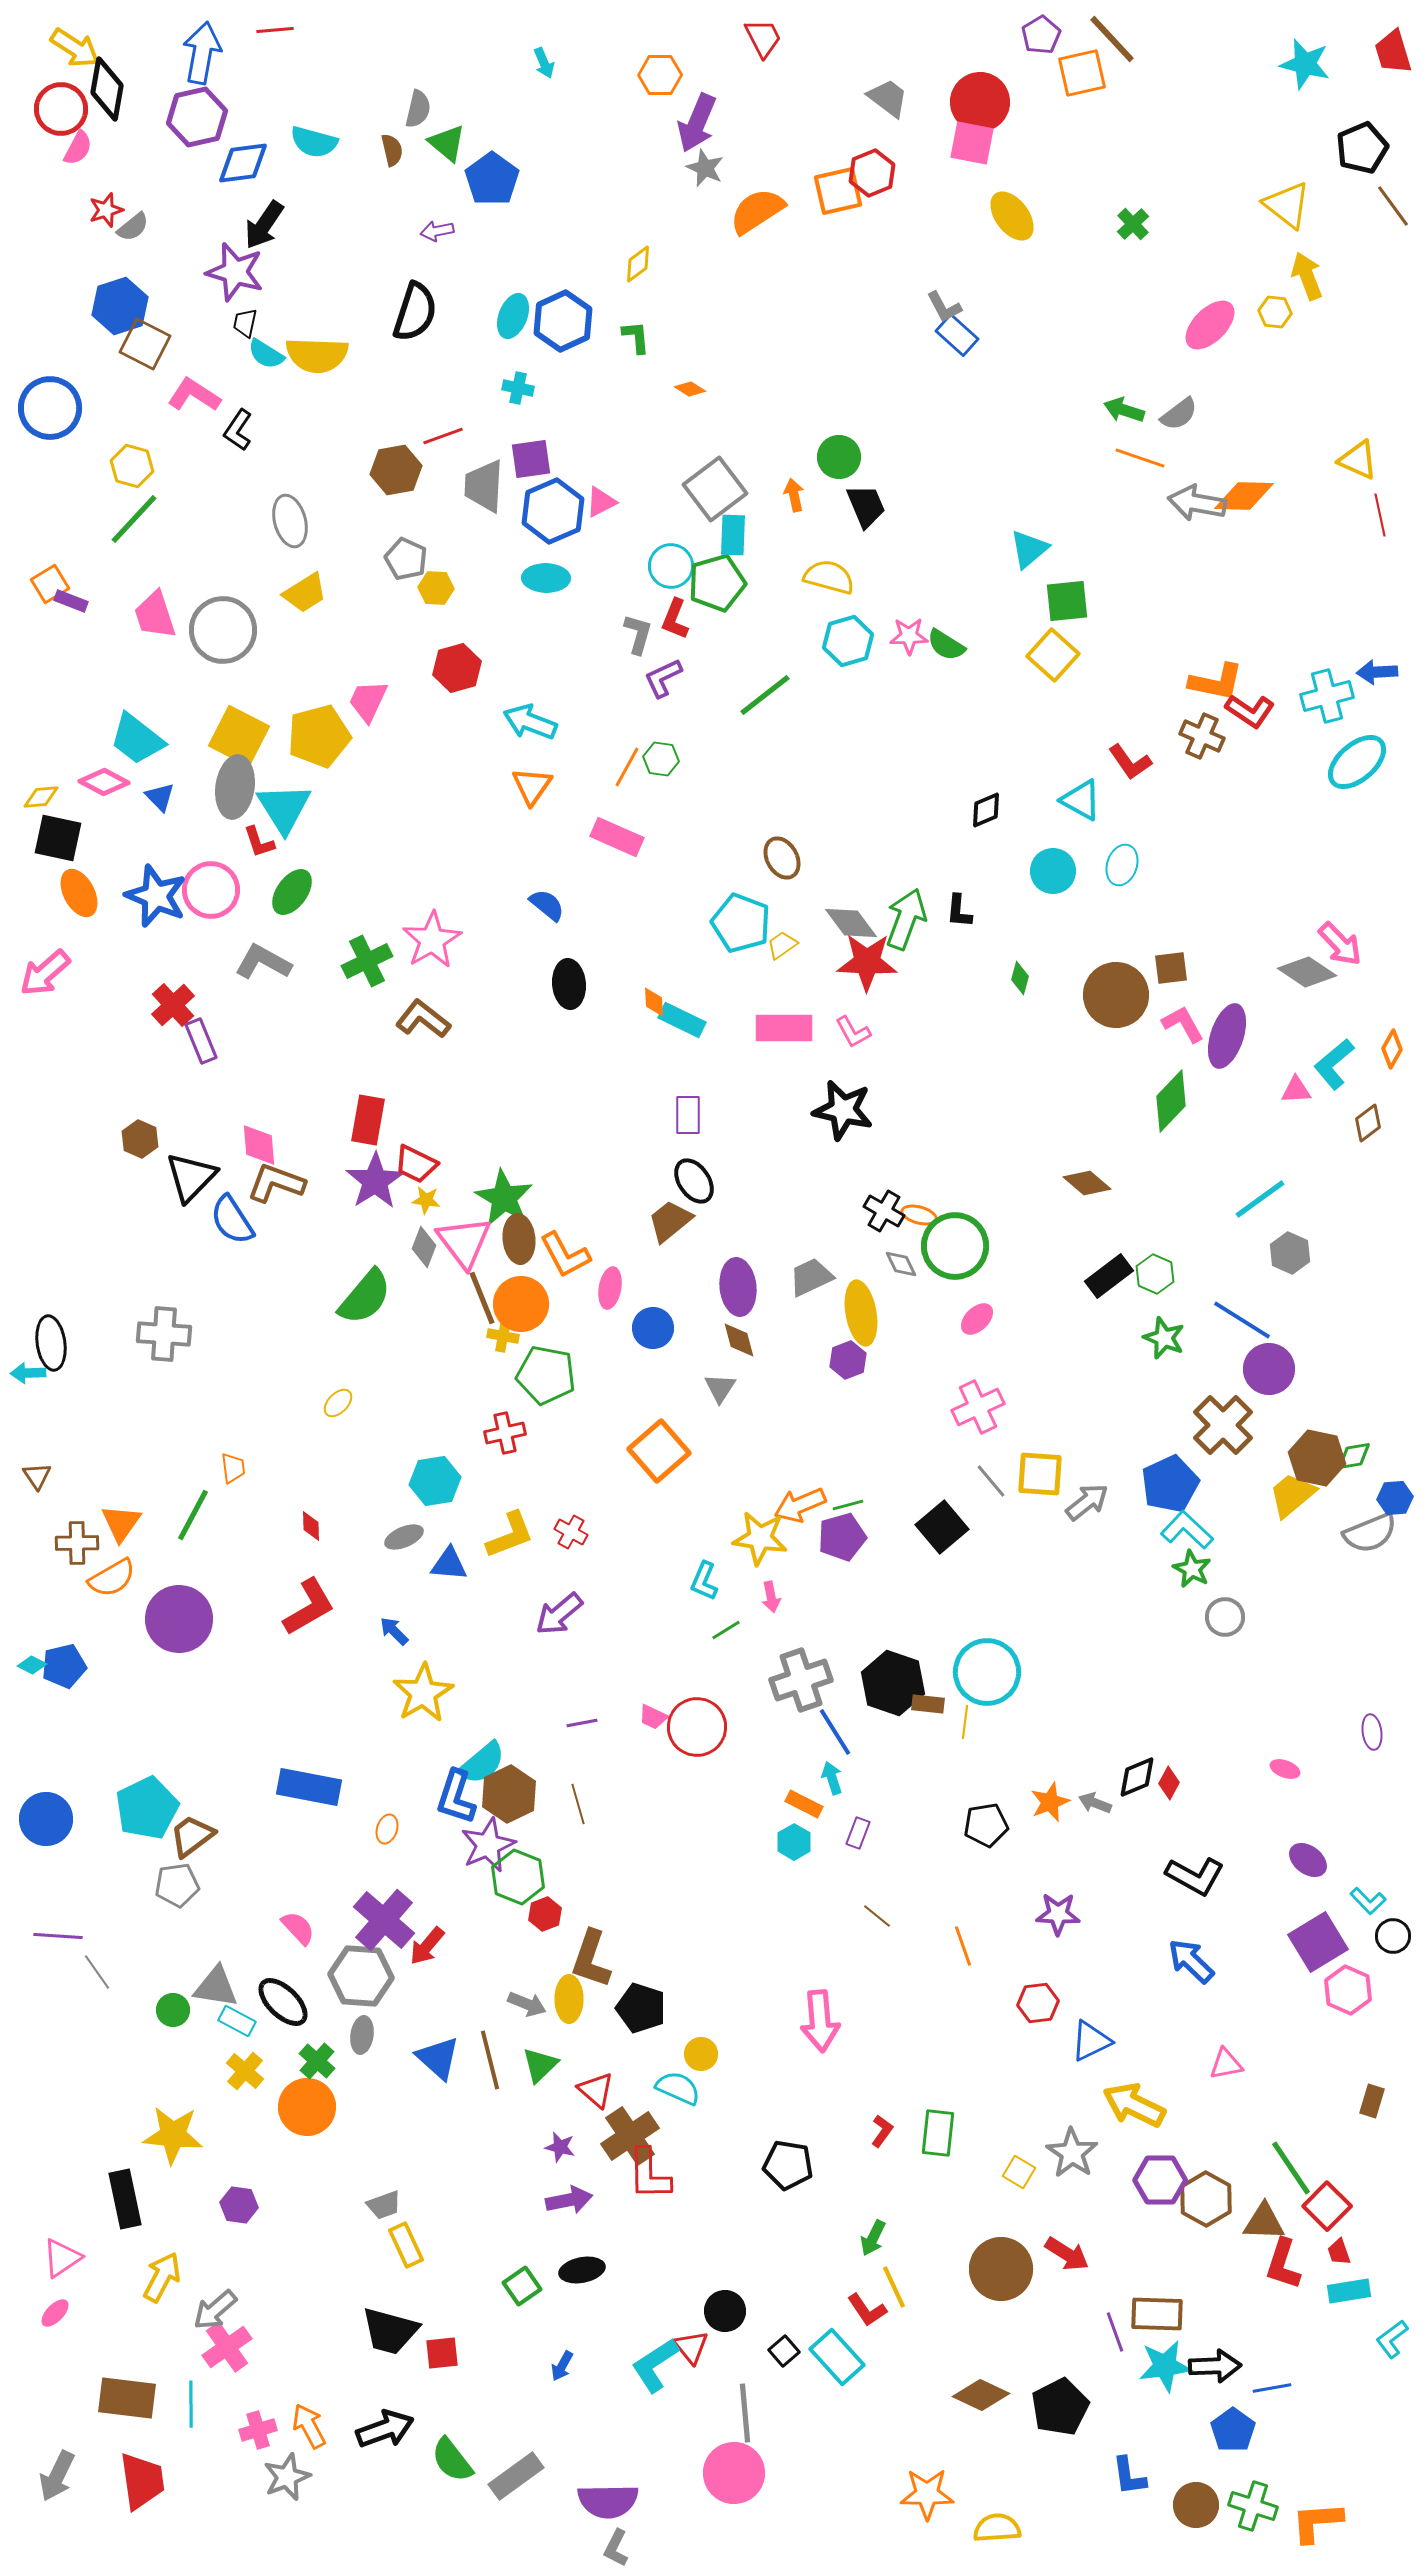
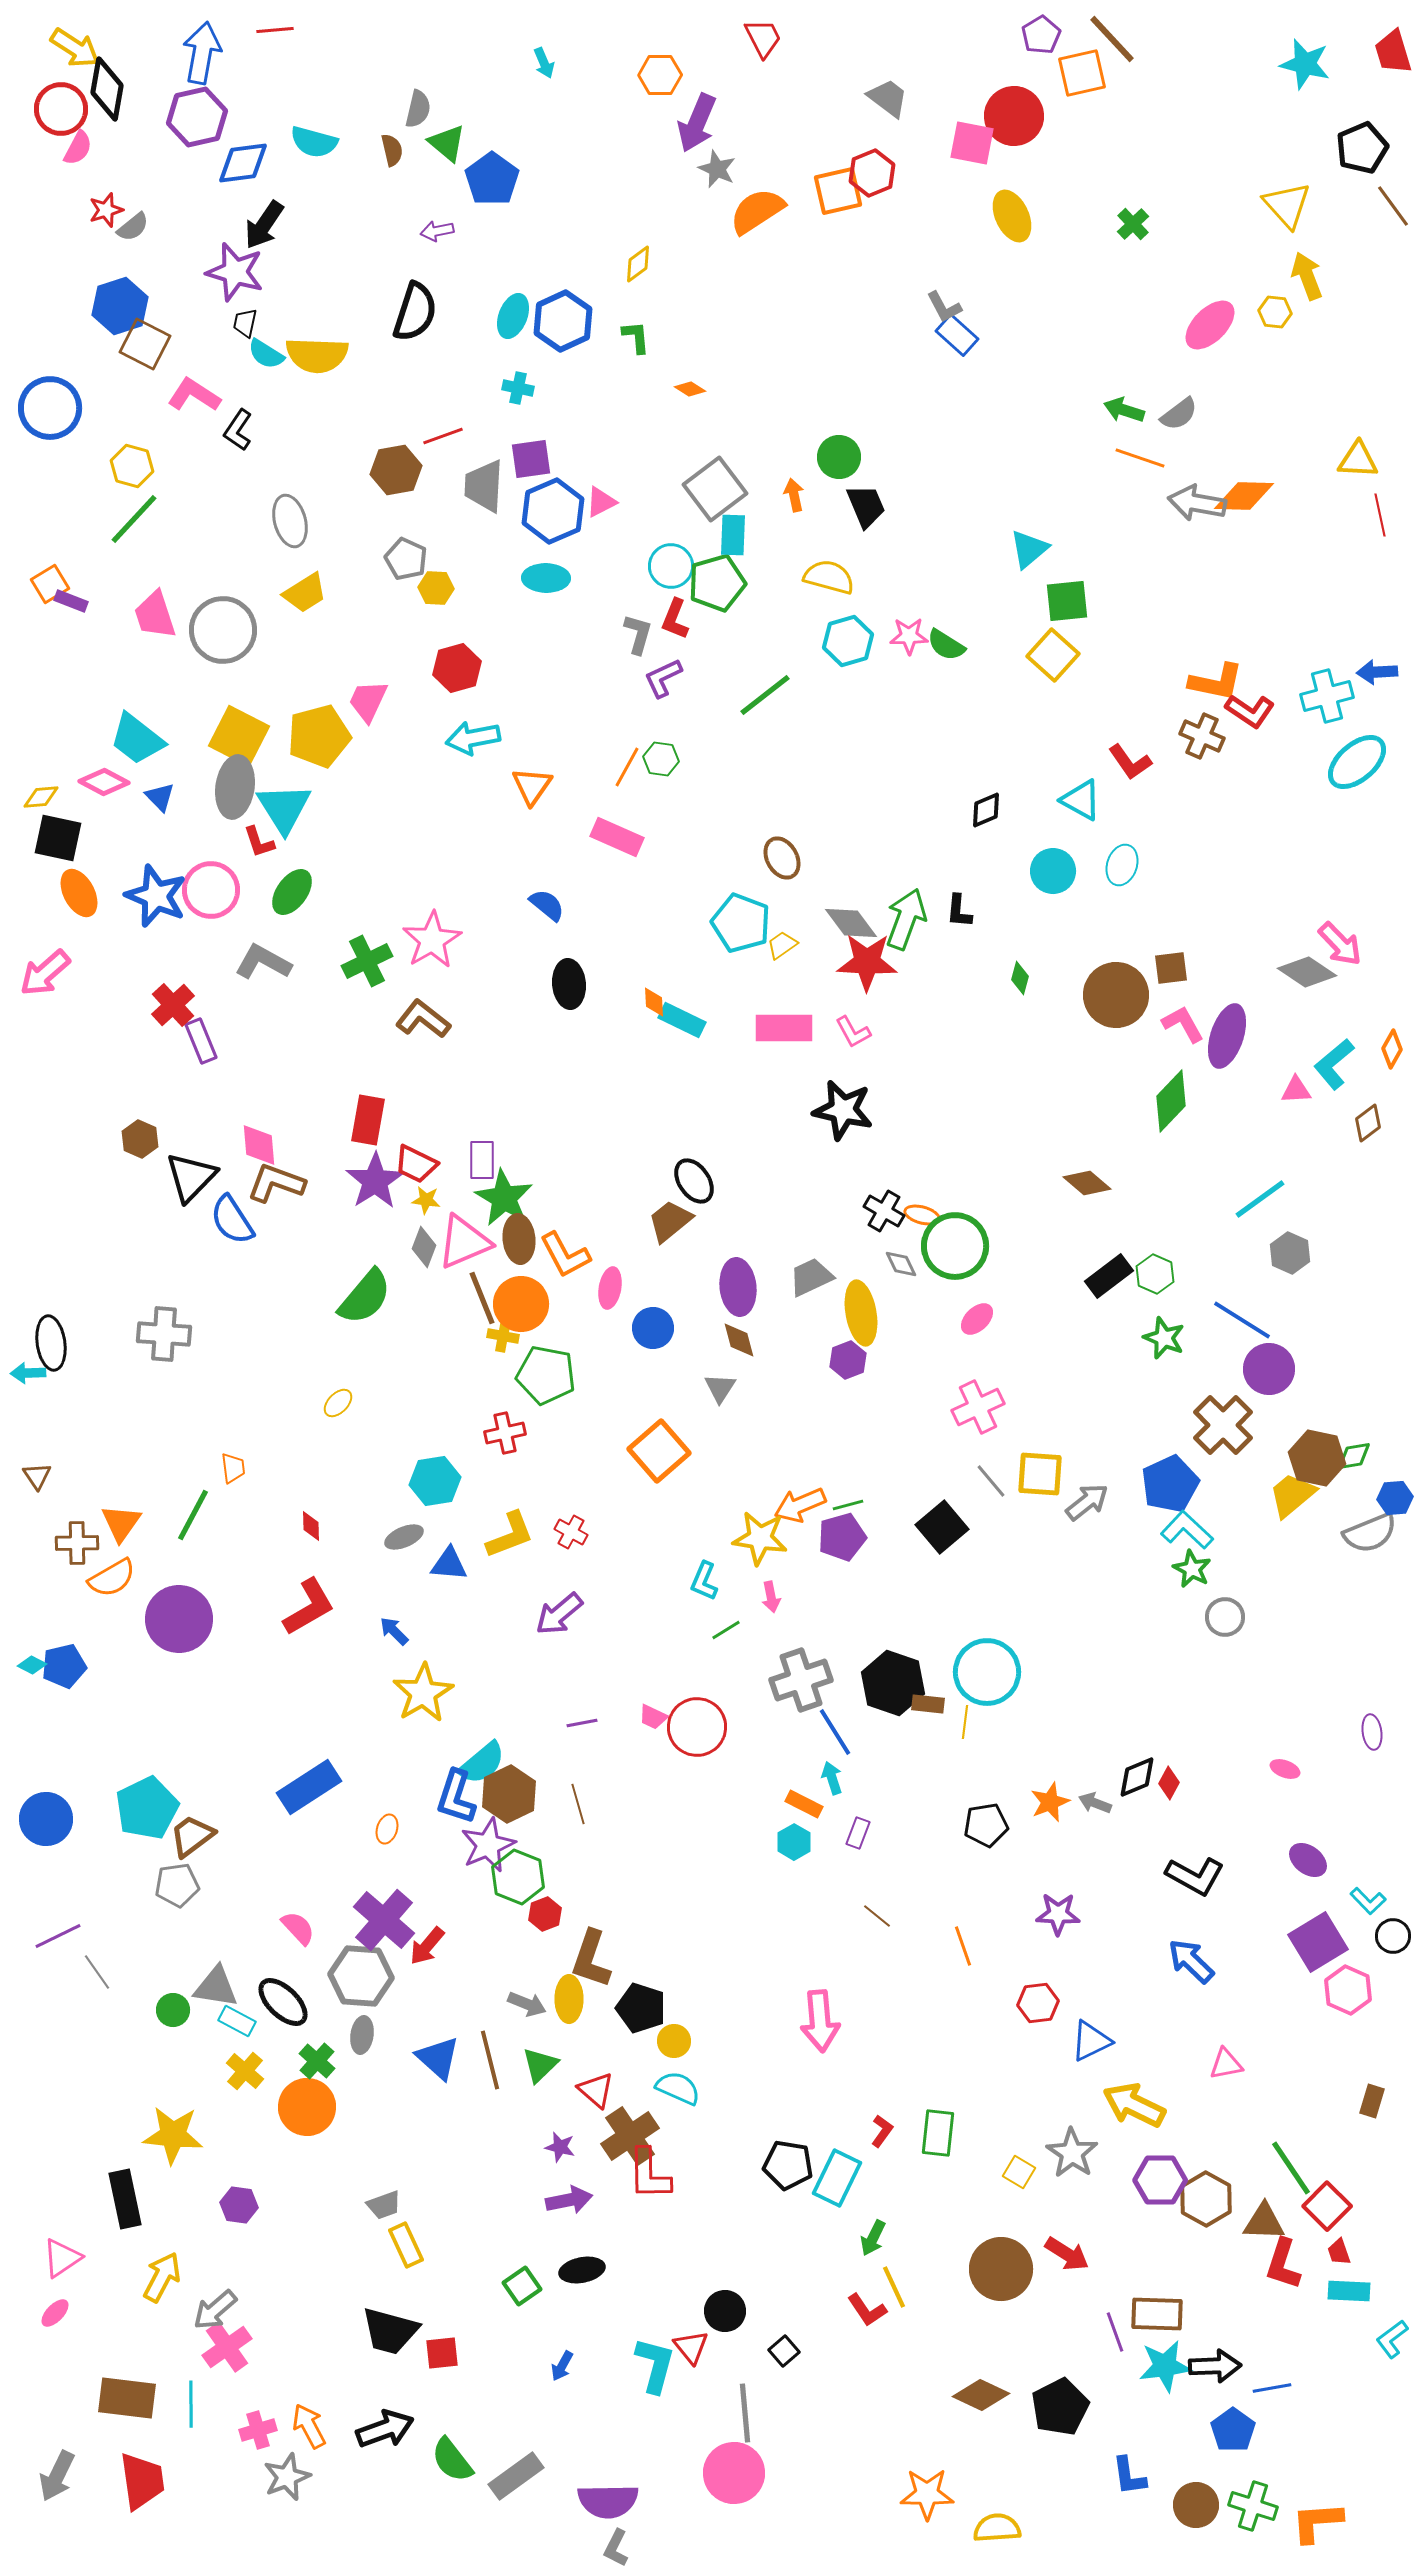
red circle at (980, 102): moved 34 px right, 14 px down
gray star at (705, 168): moved 12 px right, 1 px down
yellow triangle at (1287, 205): rotated 10 degrees clockwise
yellow ellipse at (1012, 216): rotated 12 degrees clockwise
yellow triangle at (1358, 460): rotated 21 degrees counterclockwise
cyan arrow at (530, 722): moved 57 px left, 16 px down; rotated 32 degrees counterclockwise
purple rectangle at (688, 1115): moved 206 px left, 45 px down
orange ellipse at (919, 1215): moved 3 px right
pink triangle at (464, 1242): rotated 44 degrees clockwise
blue rectangle at (309, 1787): rotated 44 degrees counterclockwise
purple line at (58, 1936): rotated 30 degrees counterclockwise
yellow circle at (701, 2054): moved 27 px left, 13 px up
cyan rectangle at (1349, 2291): rotated 12 degrees clockwise
cyan rectangle at (837, 2357): moved 179 px up; rotated 68 degrees clockwise
cyan L-shape at (655, 2365): rotated 138 degrees clockwise
